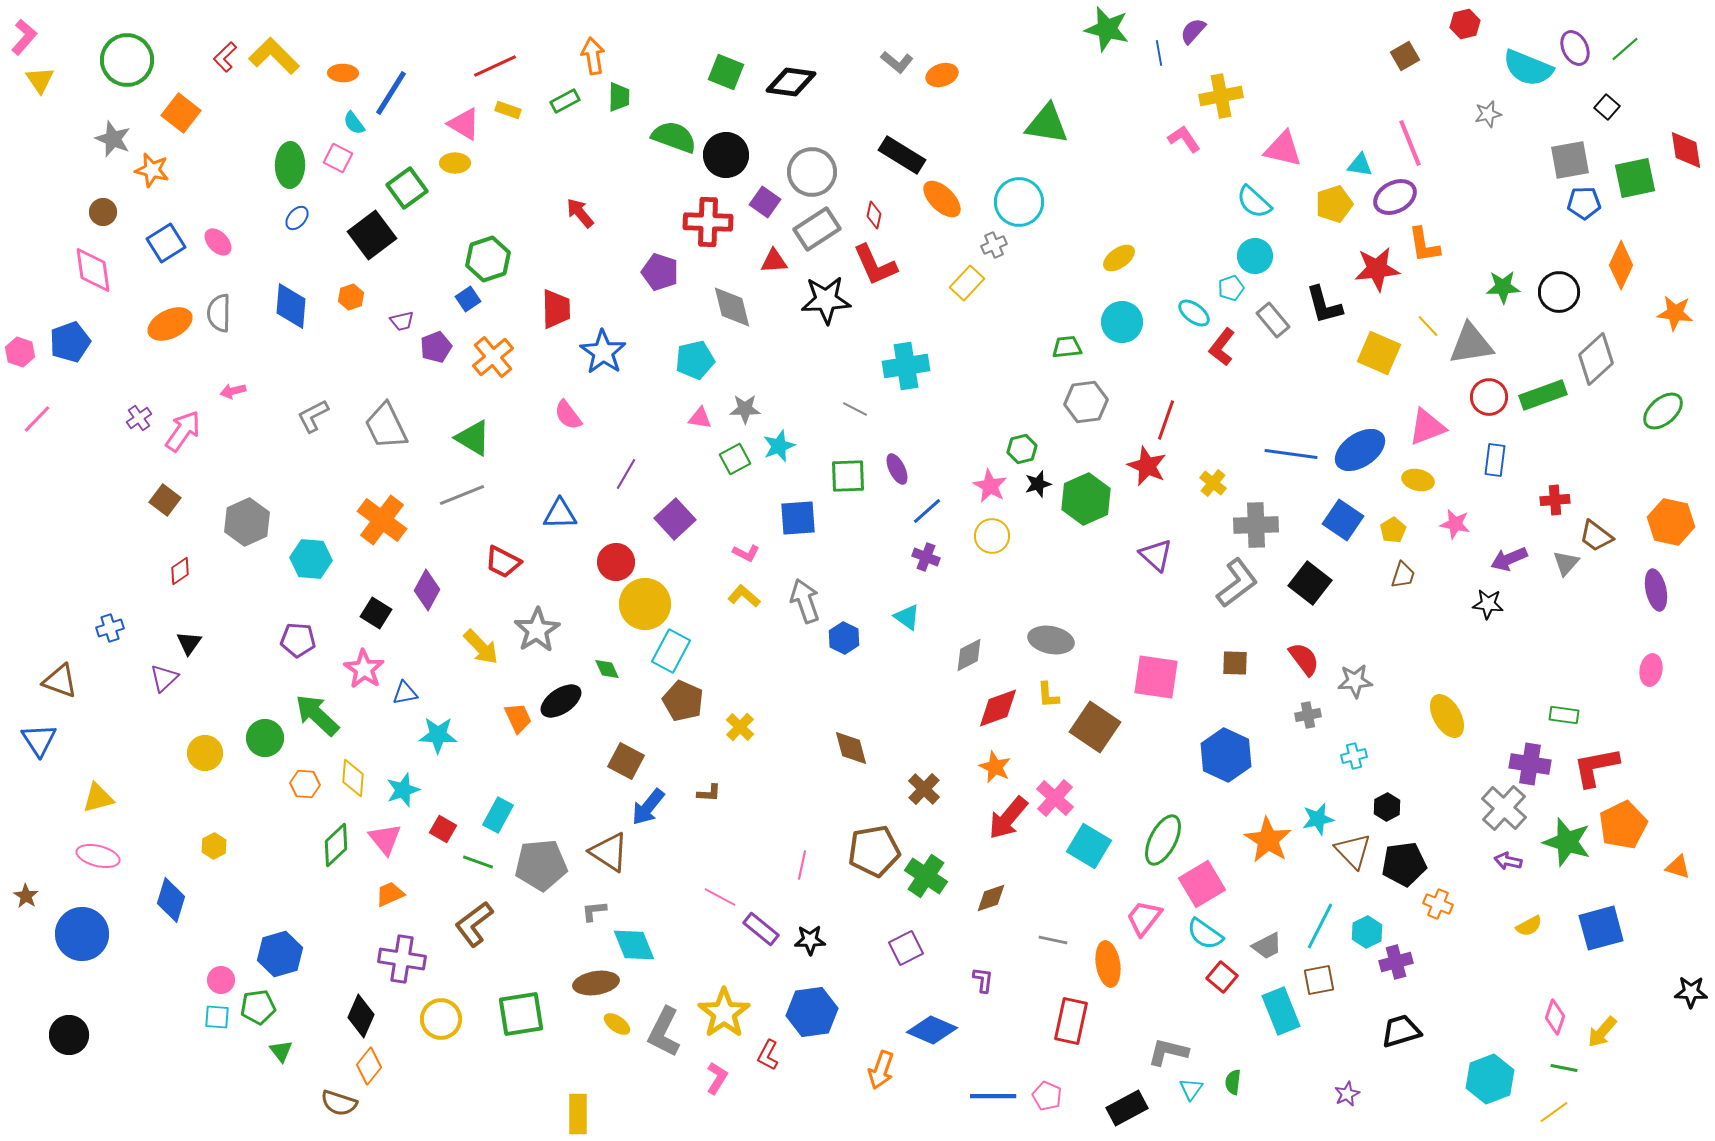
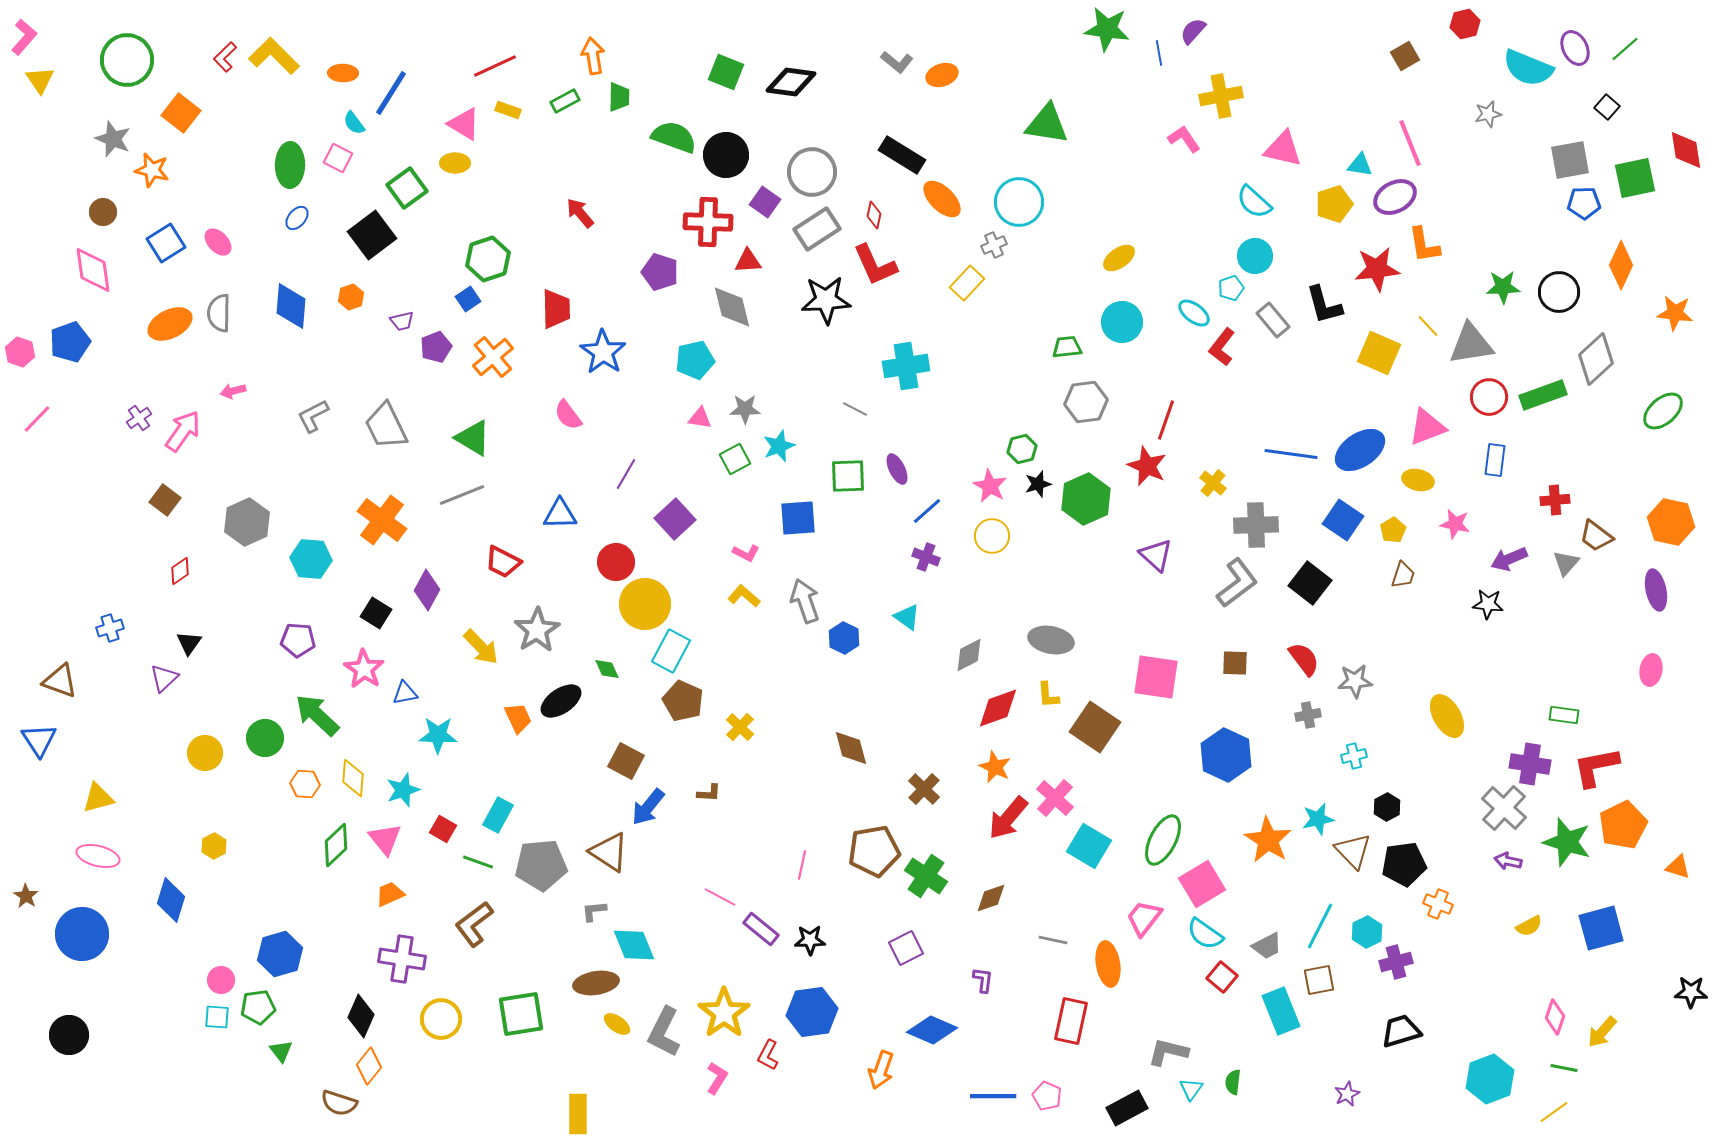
green star at (1107, 29): rotated 6 degrees counterclockwise
red triangle at (774, 261): moved 26 px left
